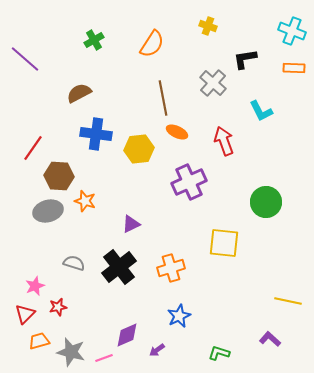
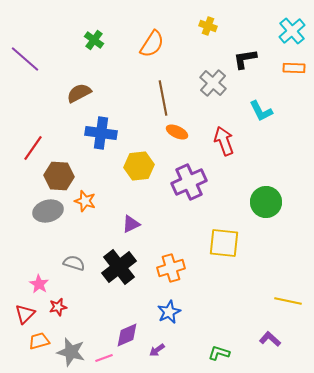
cyan cross: rotated 28 degrees clockwise
green cross: rotated 24 degrees counterclockwise
blue cross: moved 5 px right, 1 px up
yellow hexagon: moved 17 px down
pink star: moved 4 px right, 2 px up; rotated 18 degrees counterclockwise
blue star: moved 10 px left, 4 px up
